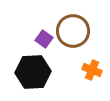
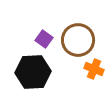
brown circle: moved 5 px right, 9 px down
orange cross: moved 2 px right, 1 px up
